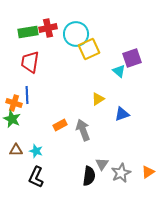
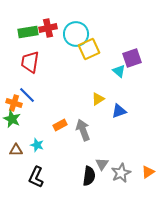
blue line: rotated 42 degrees counterclockwise
blue triangle: moved 3 px left, 3 px up
cyan star: moved 1 px right, 6 px up
